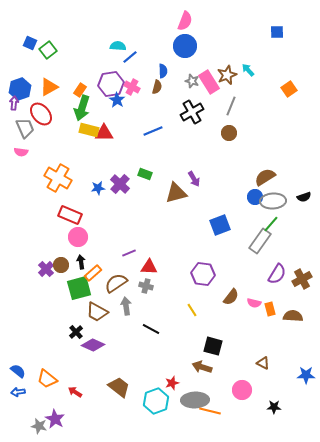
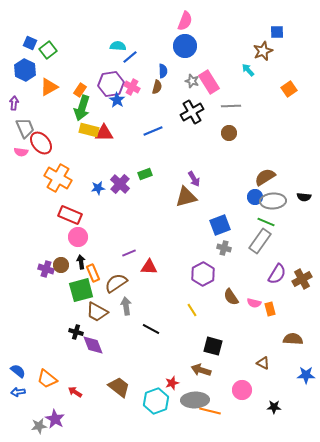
brown star at (227, 75): moved 36 px right, 24 px up
blue hexagon at (20, 89): moved 5 px right, 19 px up; rotated 15 degrees counterclockwise
gray line at (231, 106): rotated 66 degrees clockwise
red ellipse at (41, 114): moved 29 px down
green rectangle at (145, 174): rotated 40 degrees counterclockwise
brown triangle at (176, 193): moved 10 px right, 4 px down
black semicircle at (304, 197): rotated 24 degrees clockwise
green line at (271, 224): moved 5 px left, 2 px up; rotated 72 degrees clockwise
purple cross at (46, 269): rotated 28 degrees counterclockwise
orange rectangle at (93, 273): rotated 72 degrees counterclockwise
purple hexagon at (203, 274): rotated 25 degrees clockwise
gray cross at (146, 286): moved 78 px right, 38 px up
green square at (79, 288): moved 2 px right, 2 px down
brown semicircle at (231, 297): rotated 108 degrees clockwise
brown semicircle at (293, 316): moved 23 px down
black cross at (76, 332): rotated 32 degrees counterclockwise
purple diamond at (93, 345): rotated 45 degrees clockwise
brown arrow at (202, 367): moved 1 px left, 3 px down
gray star at (39, 426): rotated 21 degrees counterclockwise
